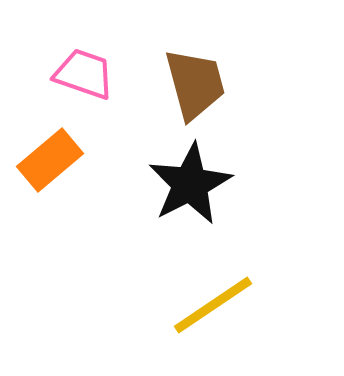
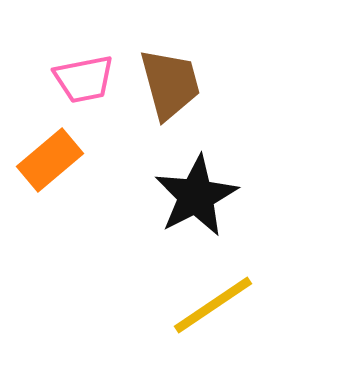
pink trapezoid: moved 5 px down; rotated 150 degrees clockwise
brown trapezoid: moved 25 px left
black star: moved 6 px right, 12 px down
